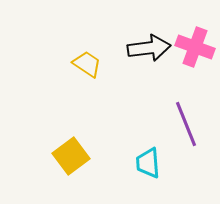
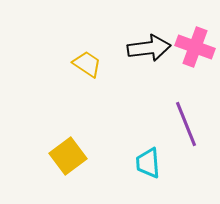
yellow square: moved 3 px left
